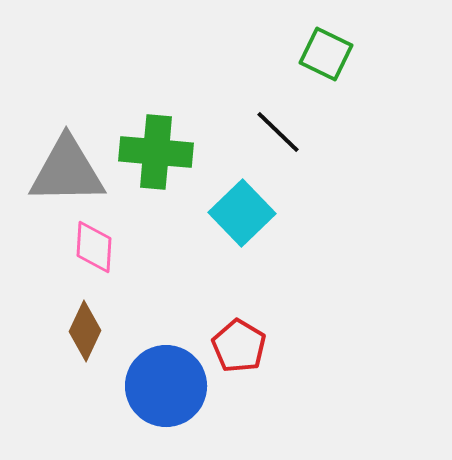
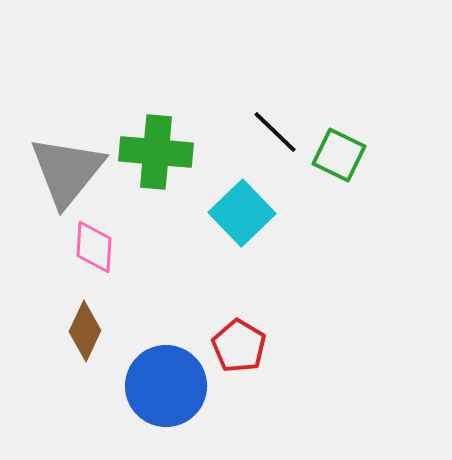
green square: moved 13 px right, 101 px down
black line: moved 3 px left
gray triangle: rotated 50 degrees counterclockwise
